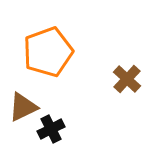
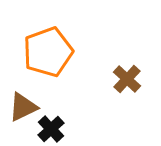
black cross: rotated 16 degrees counterclockwise
